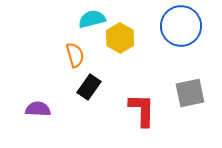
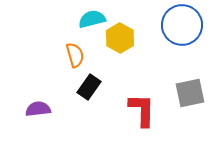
blue circle: moved 1 px right, 1 px up
purple semicircle: rotated 10 degrees counterclockwise
